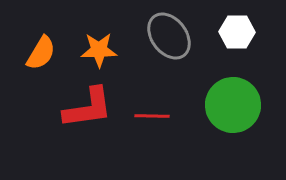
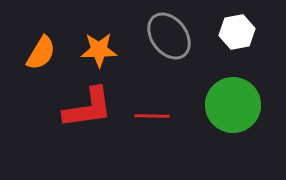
white hexagon: rotated 12 degrees counterclockwise
